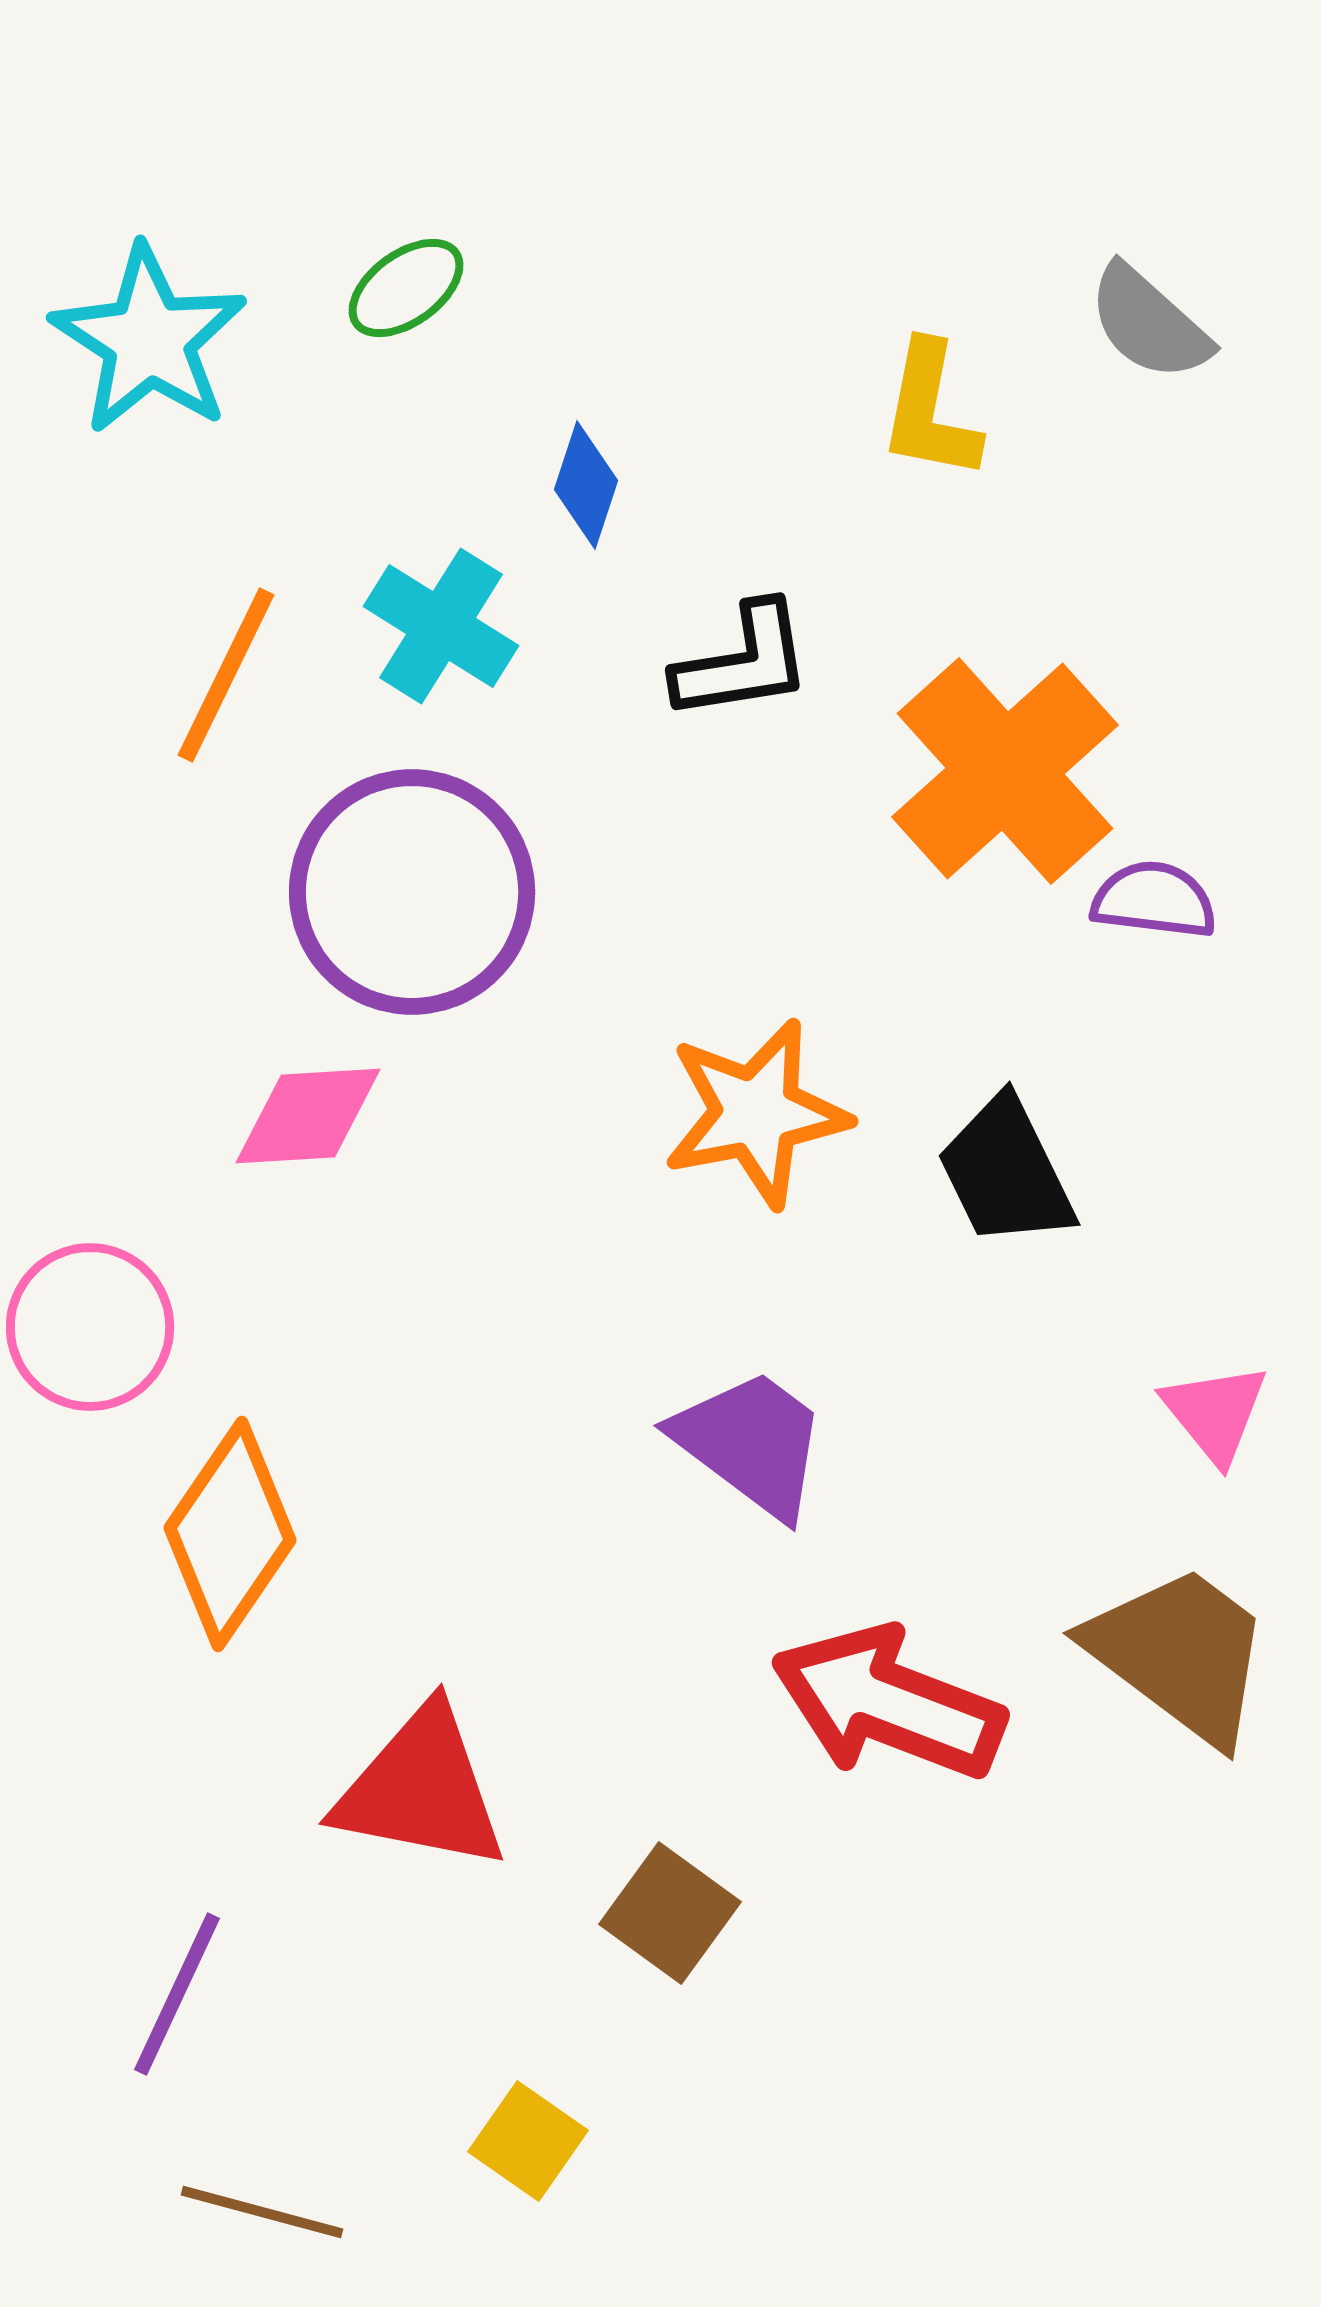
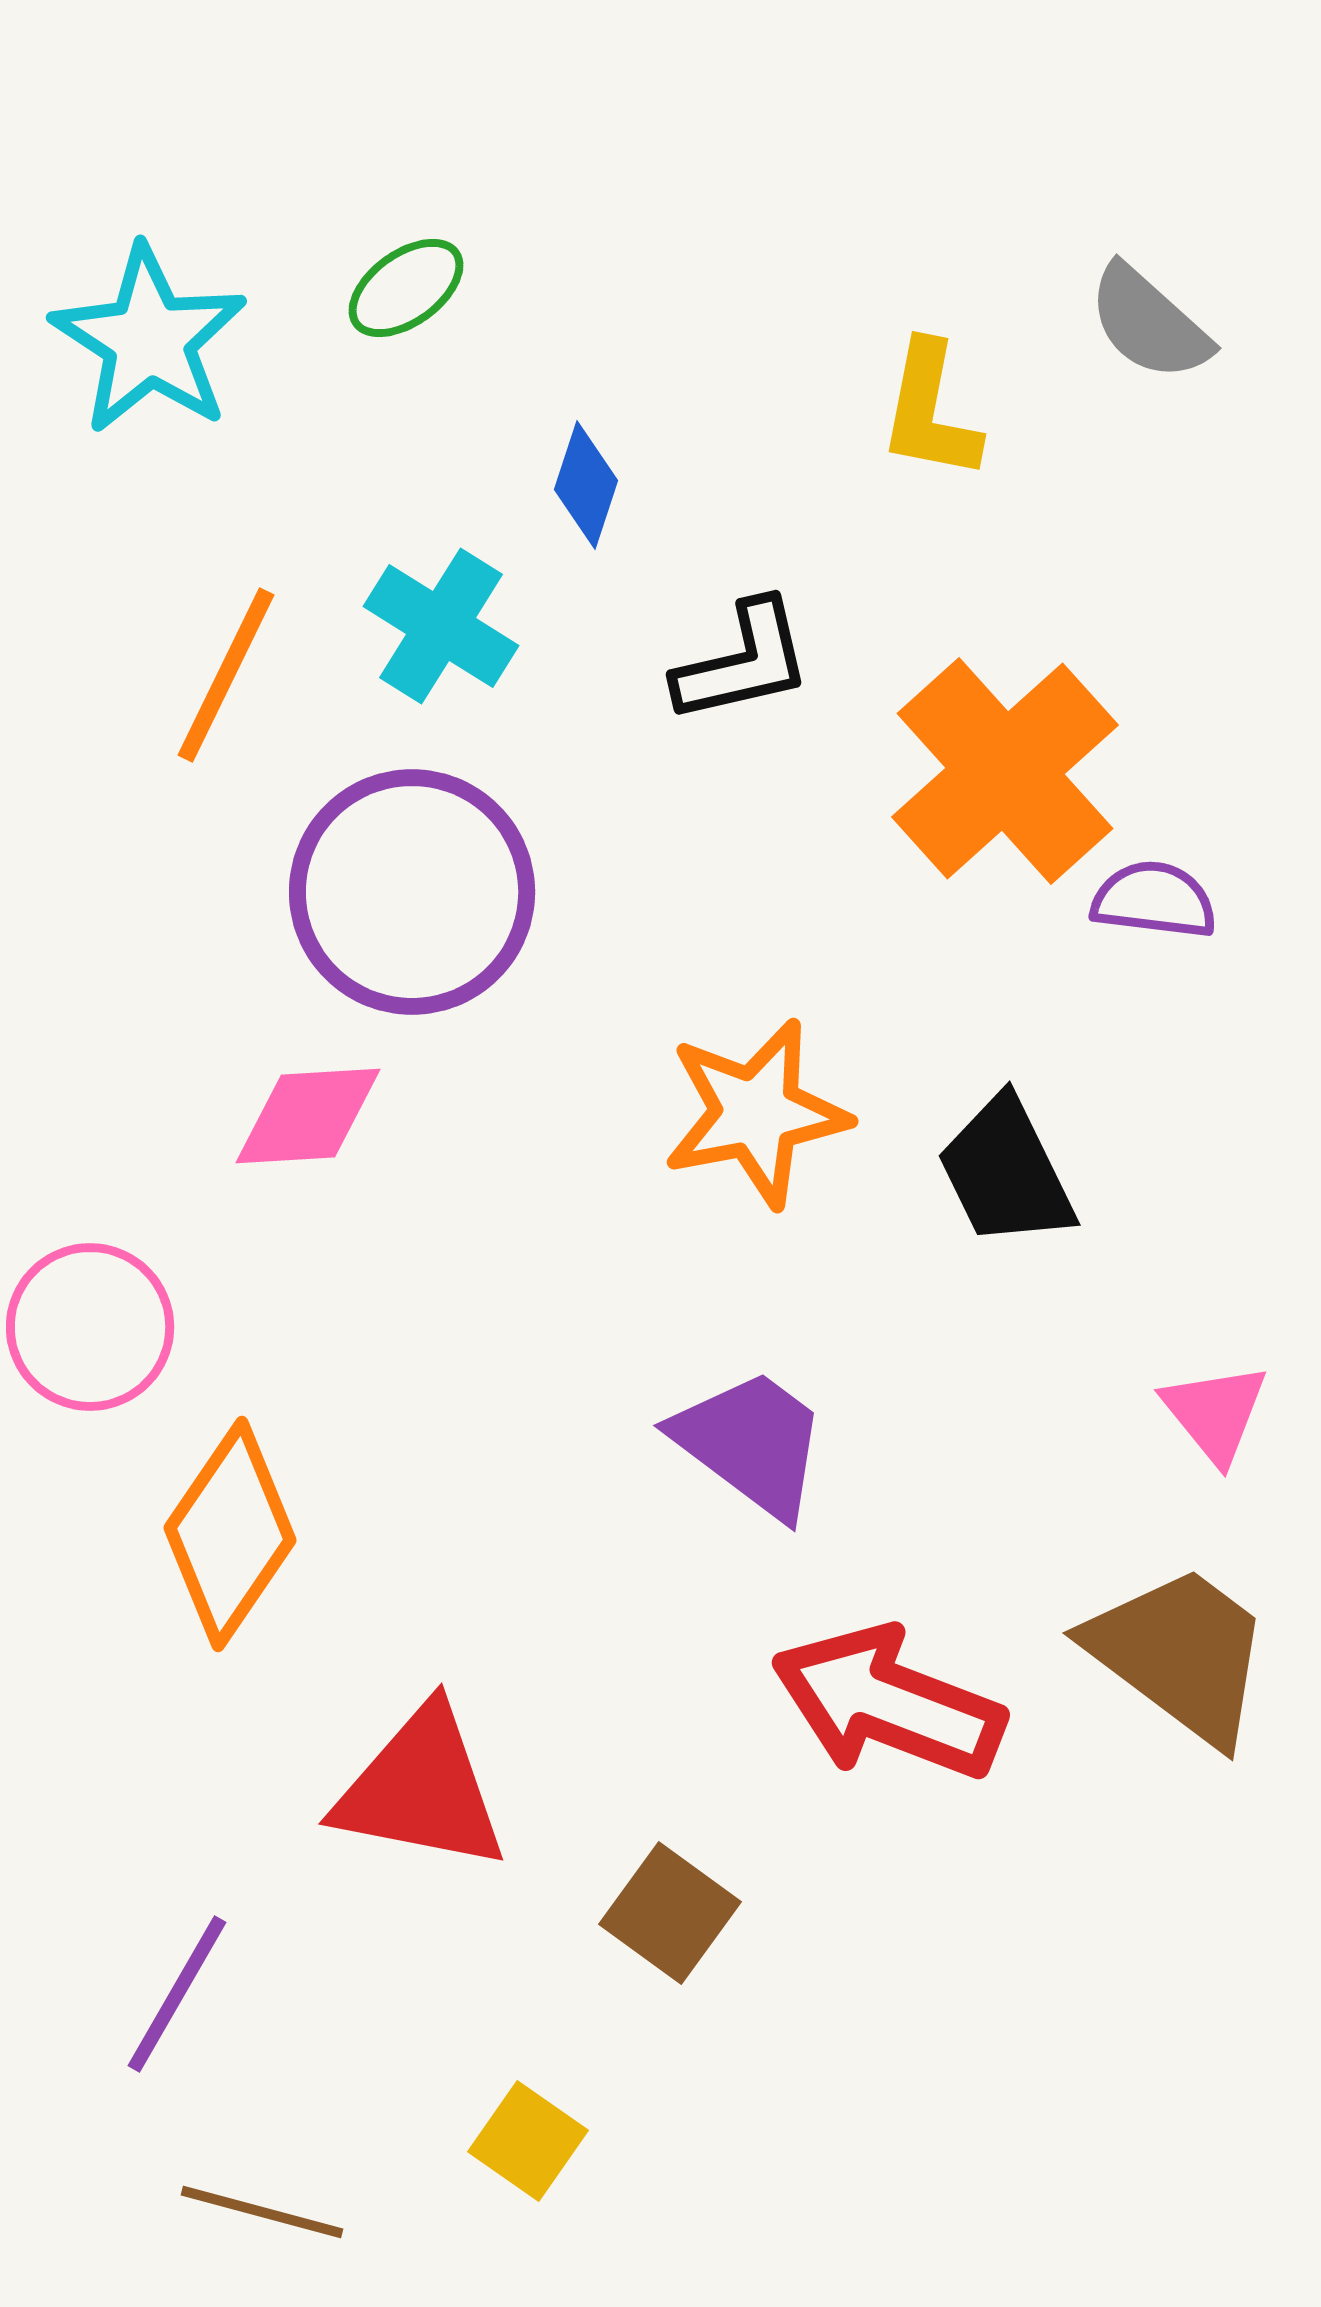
black L-shape: rotated 4 degrees counterclockwise
purple line: rotated 5 degrees clockwise
